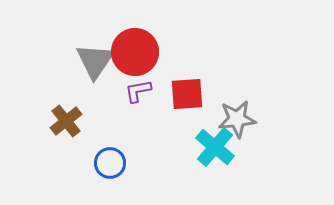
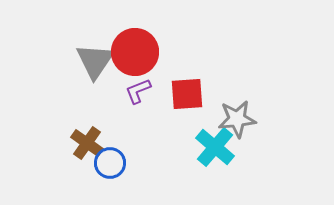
purple L-shape: rotated 12 degrees counterclockwise
brown cross: moved 21 px right, 22 px down; rotated 16 degrees counterclockwise
